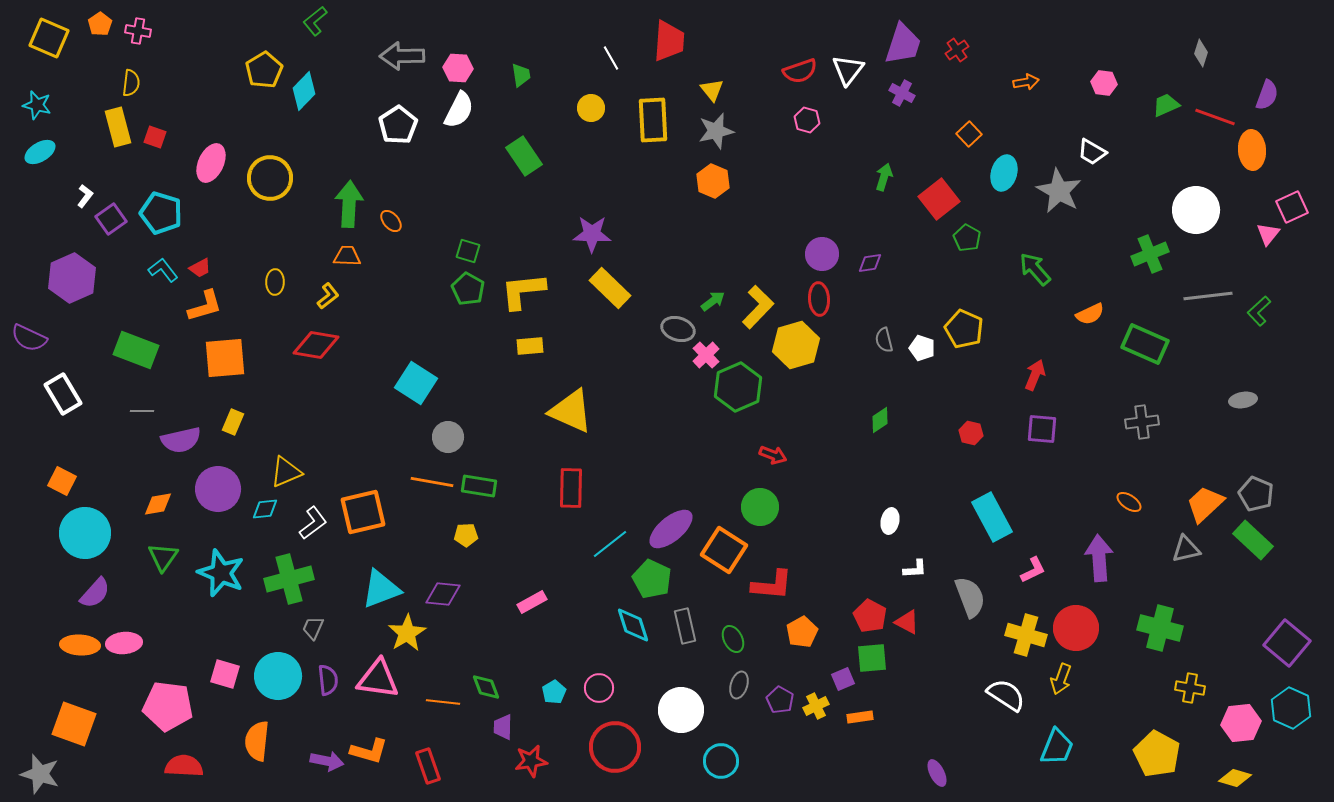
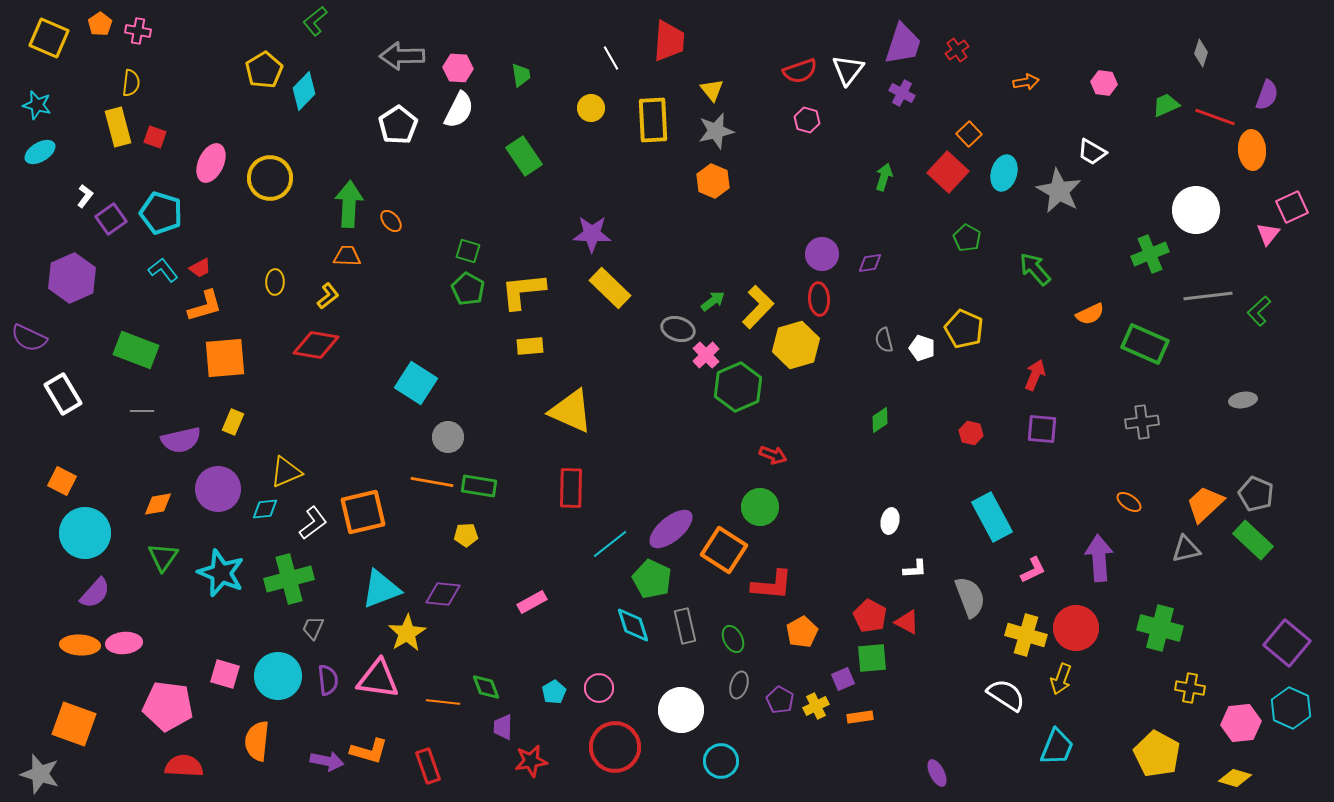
red square at (939, 199): moved 9 px right, 27 px up; rotated 9 degrees counterclockwise
